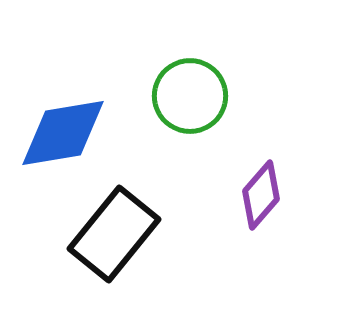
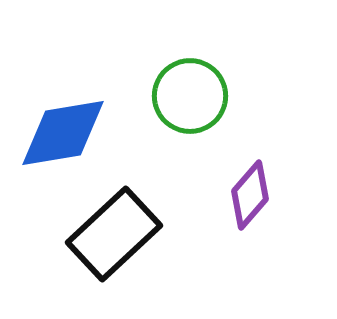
purple diamond: moved 11 px left
black rectangle: rotated 8 degrees clockwise
